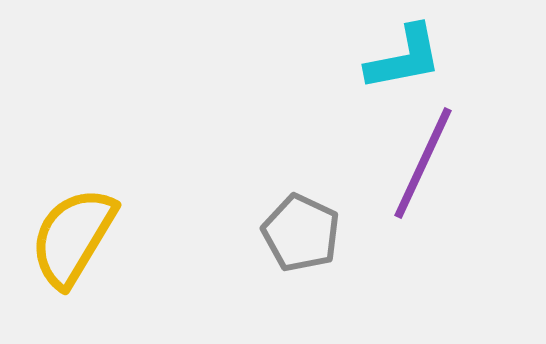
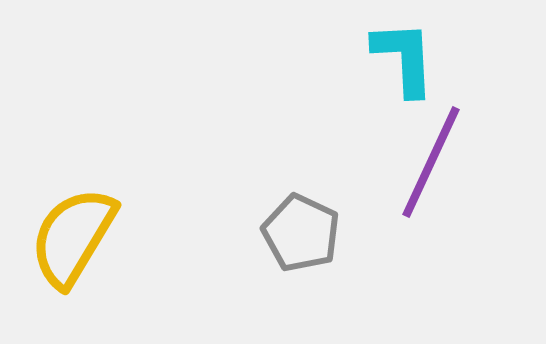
cyan L-shape: rotated 82 degrees counterclockwise
purple line: moved 8 px right, 1 px up
